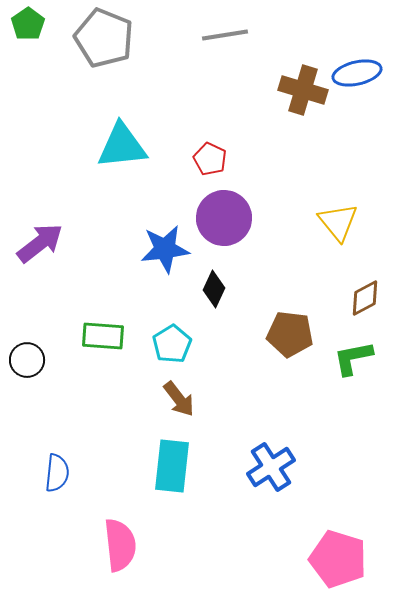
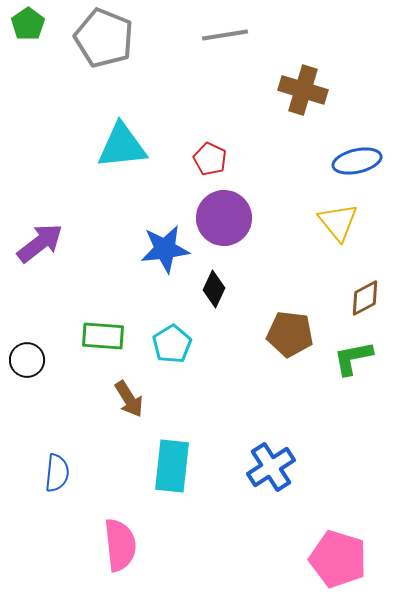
blue ellipse: moved 88 px down
brown arrow: moved 50 px left; rotated 6 degrees clockwise
